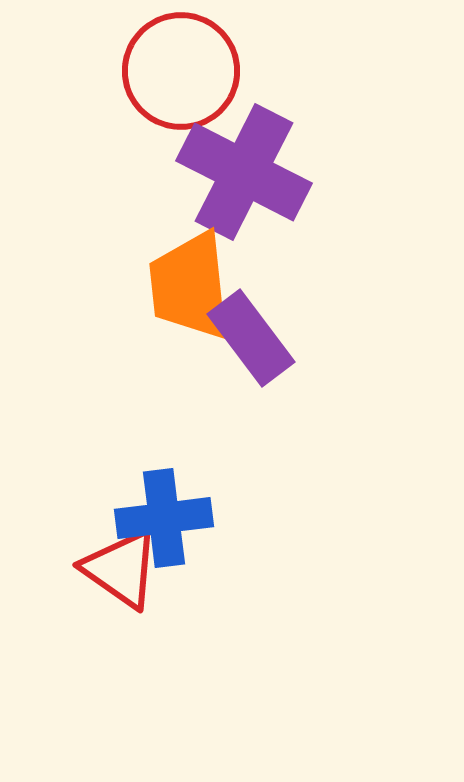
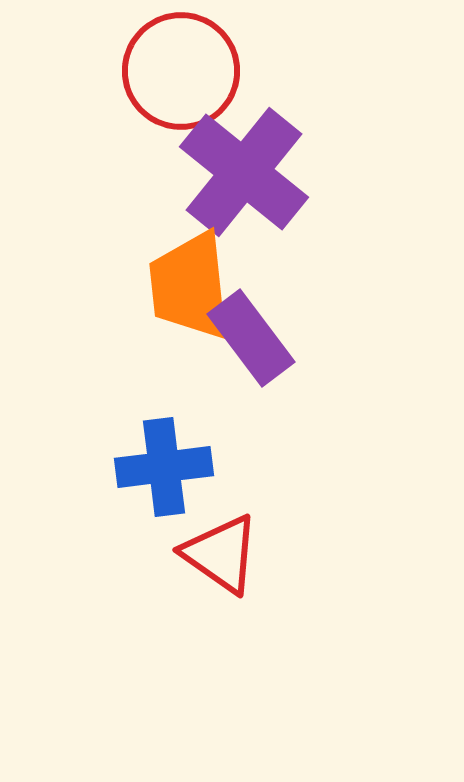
purple cross: rotated 12 degrees clockwise
blue cross: moved 51 px up
red triangle: moved 100 px right, 15 px up
